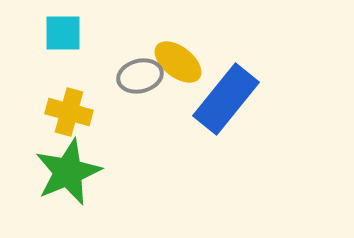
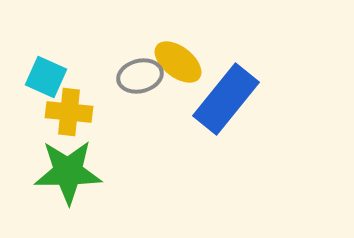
cyan square: moved 17 px left, 44 px down; rotated 24 degrees clockwise
yellow cross: rotated 9 degrees counterclockwise
green star: rotated 22 degrees clockwise
